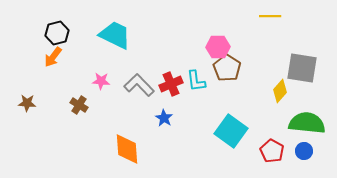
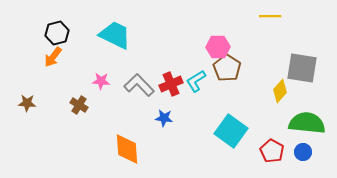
cyan L-shape: rotated 65 degrees clockwise
blue star: rotated 24 degrees counterclockwise
blue circle: moved 1 px left, 1 px down
